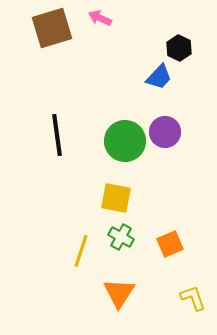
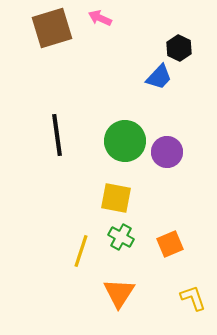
purple circle: moved 2 px right, 20 px down
